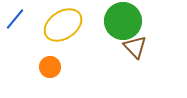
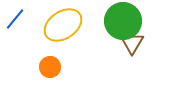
brown triangle: moved 3 px left, 4 px up; rotated 15 degrees clockwise
